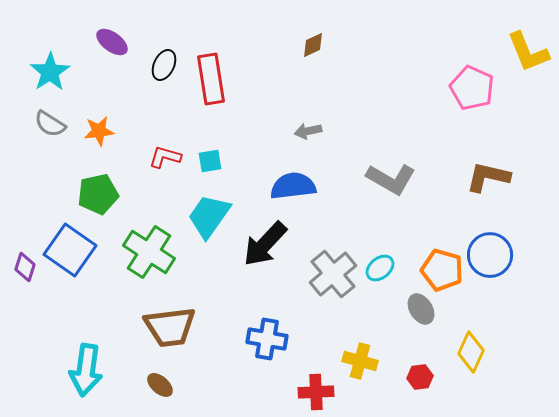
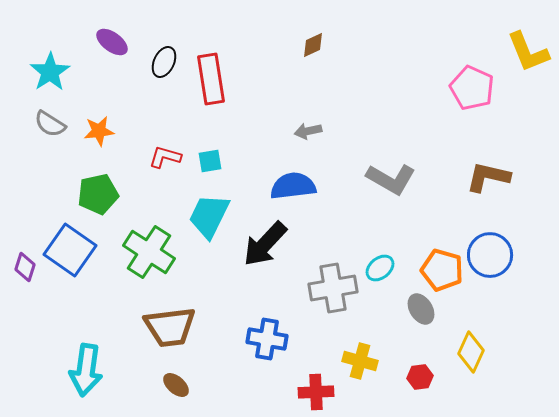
black ellipse: moved 3 px up
cyan trapezoid: rotated 9 degrees counterclockwise
gray cross: moved 14 px down; rotated 30 degrees clockwise
brown ellipse: moved 16 px right
